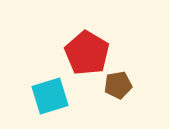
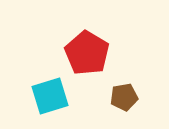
brown pentagon: moved 6 px right, 12 px down
